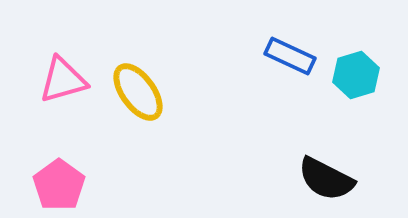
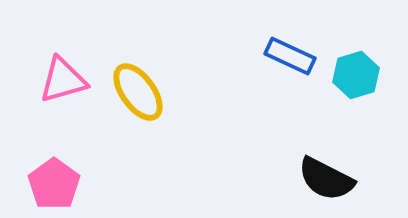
pink pentagon: moved 5 px left, 1 px up
